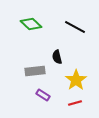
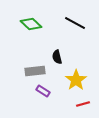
black line: moved 4 px up
purple rectangle: moved 4 px up
red line: moved 8 px right, 1 px down
